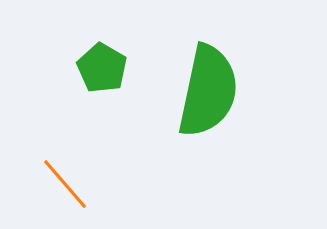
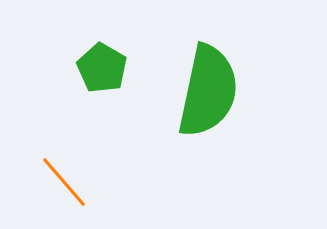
orange line: moved 1 px left, 2 px up
